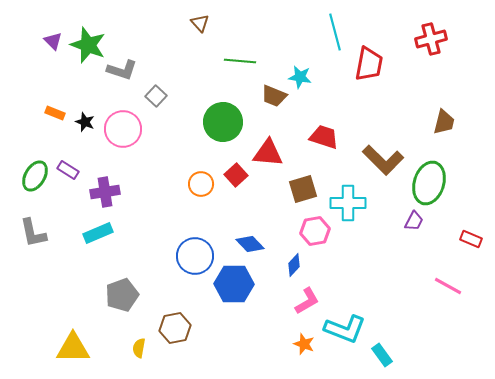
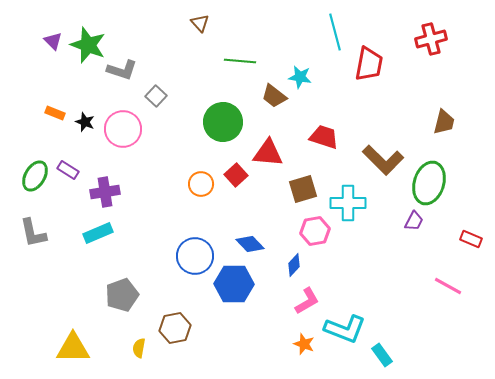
brown trapezoid at (274, 96): rotated 16 degrees clockwise
